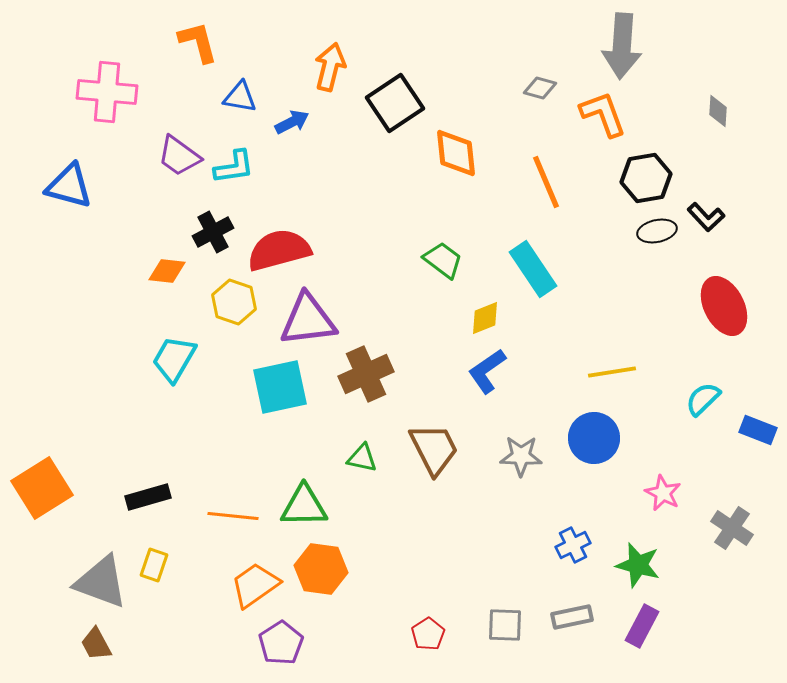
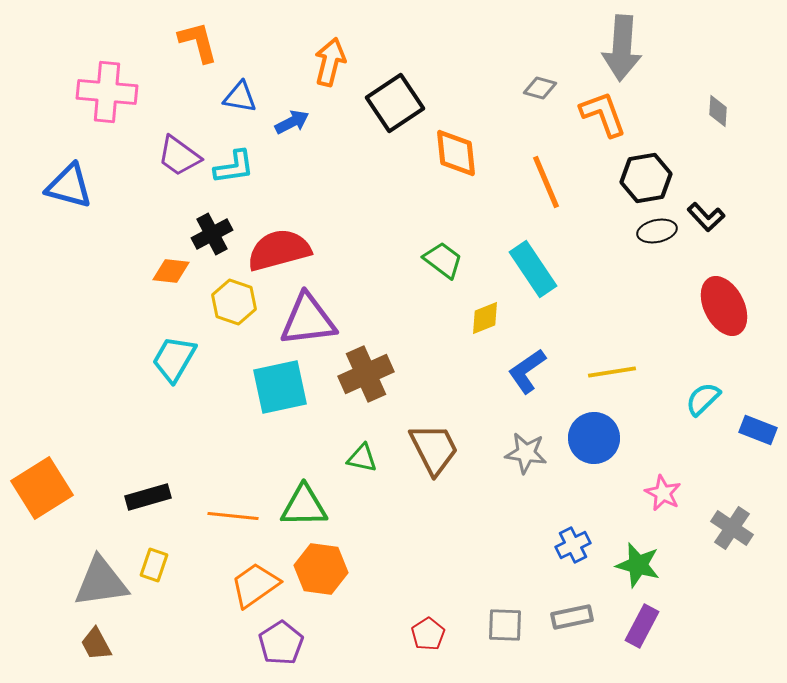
gray arrow at (622, 46): moved 2 px down
orange arrow at (330, 67): moved 5 px up
black cross at (213, 232): moved 1 px left, 2 px down
orange diamond at (167, 271): moved 4 px right
blue L-shape at (487, 371): moved 40 px right
gray star at (521, 456): moved 5 px right, 3 px up; rotated 6 degrees clockwise
gray triangle at (101, 582): rotated 28 degrees counterclockwise
